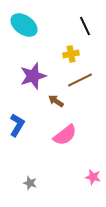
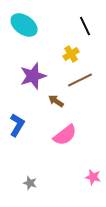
yellow cross: rotated 21 degrees counterclockwise
